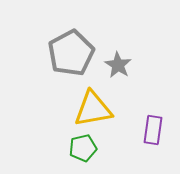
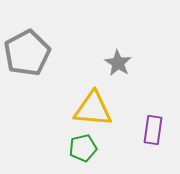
gray pentagon: moved 44 px left
gray star: moved 2 px up
yellow triangle: rotated 15 degrees clockwise
